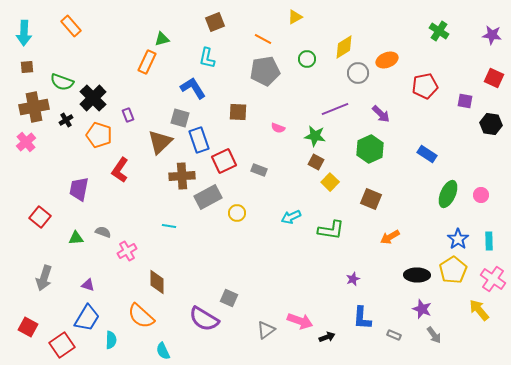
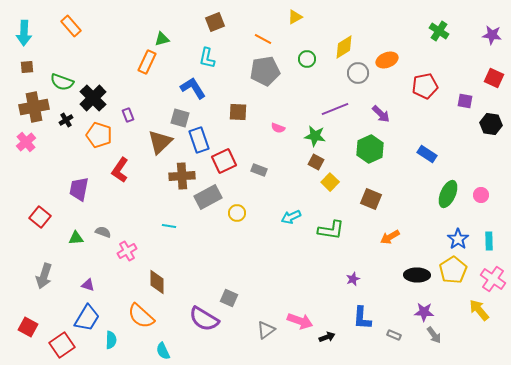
gray arrow at (44, 278): moved 2 px up
purple star at (422, 309): moved 2 px right, 3 px down; rotated 18 degrees counterclockwise
